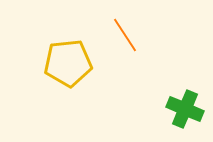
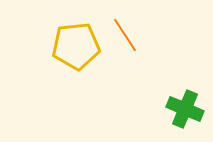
yellow pentagon: moved 8 px right, 17 px up
